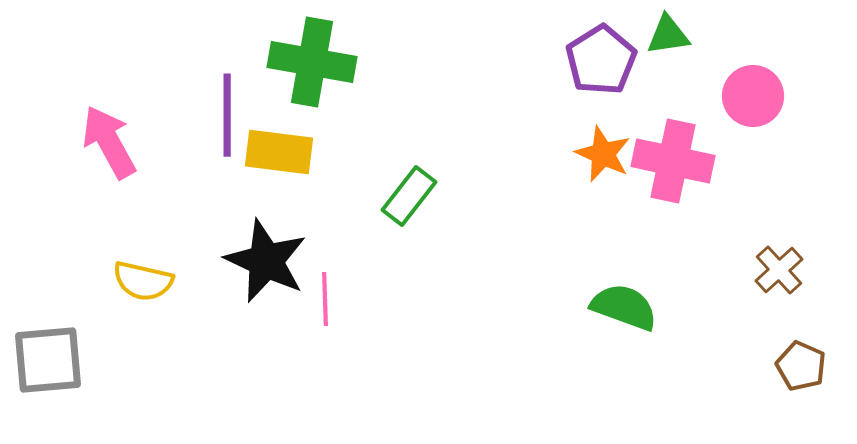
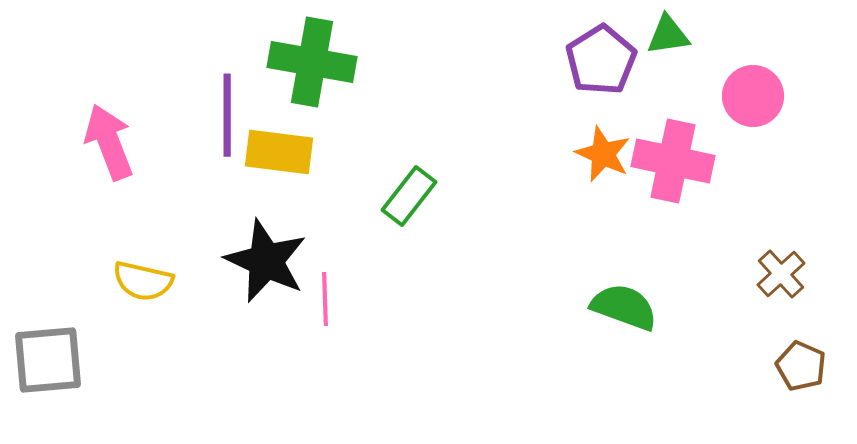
pink arrow: rotated 8 degrees clockwise
brown cross: moved 2 px right, 4 px down
